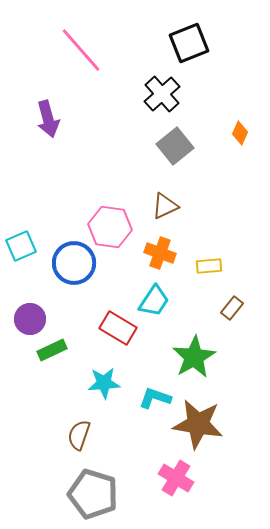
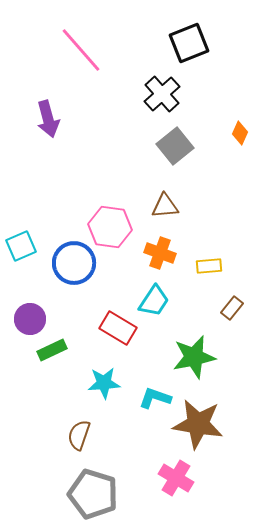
brown triangle: rotated 20 degrees clockwise
green star: rotated 18 degrees clockwise
